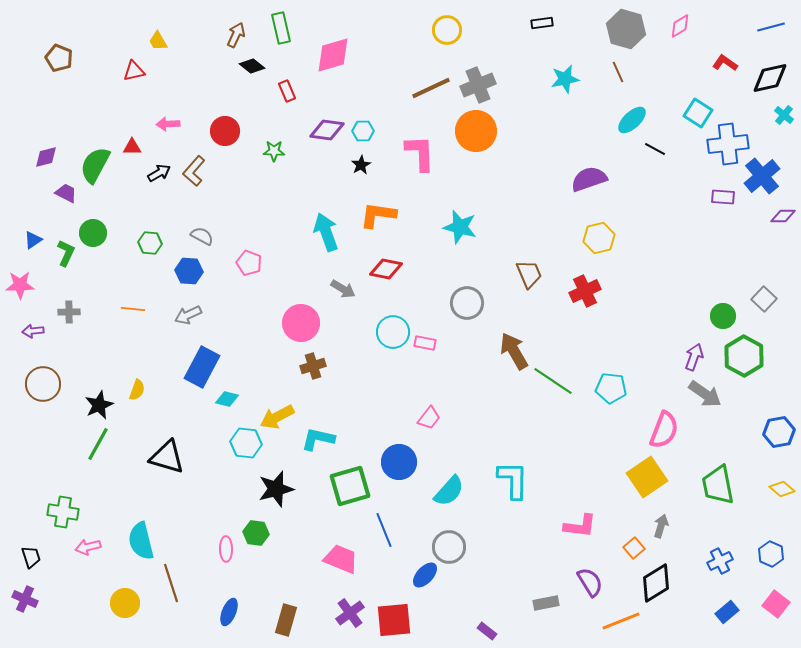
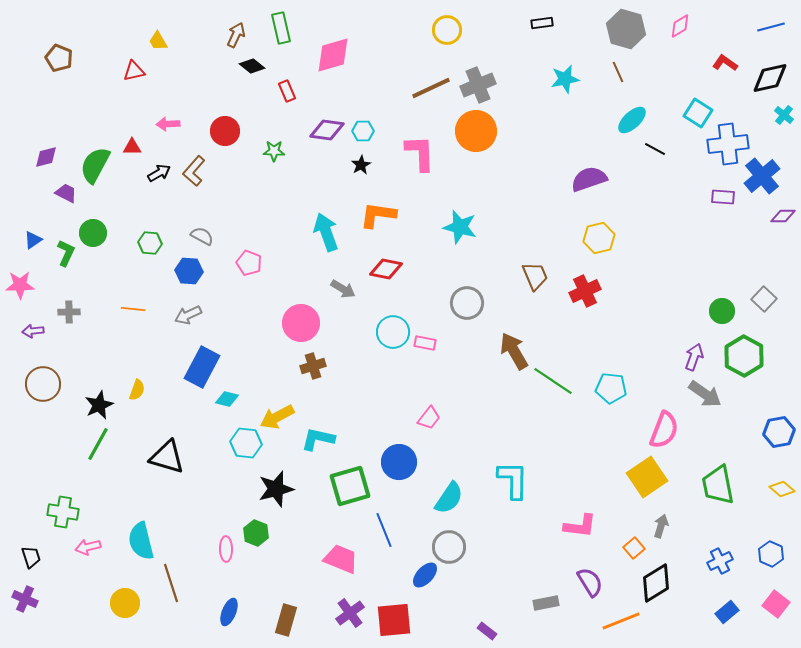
brown trapezoid at (529, 274): moved 6 px right, 2 px down
green circle at (723, 316): moved 1 px left, 5 px up
cyan semicircle at (449, 491): moved 7 px down; rotated 8 degrees counterclockwise
green hexagon at (256, 533): rotated 15 degrees clockwise
